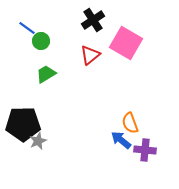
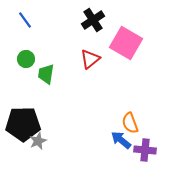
blue line: moved 2 px left, 8 px up; rotated 18 degrees clockwise
green circle: moved 15 px left, 18 px down
red triangle: moved 4 px down
green trapezoid: rotated 50 degrees counterclockwise
